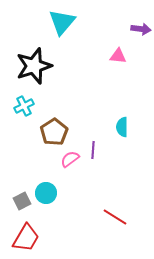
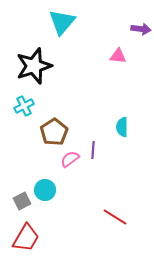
cyan circle: moved 1 px left, 3 px up
